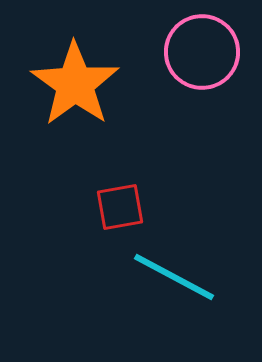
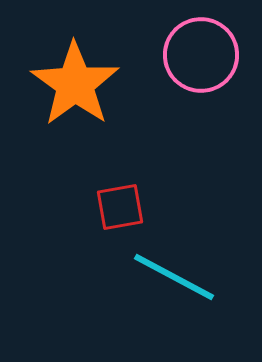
pink circle: moved 1 px left, 3 px down
